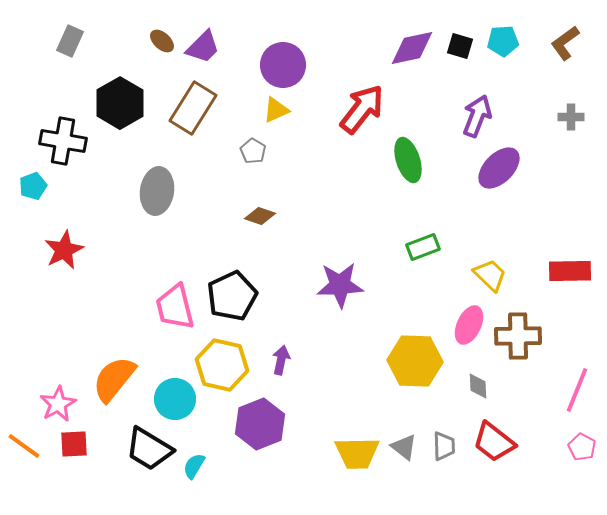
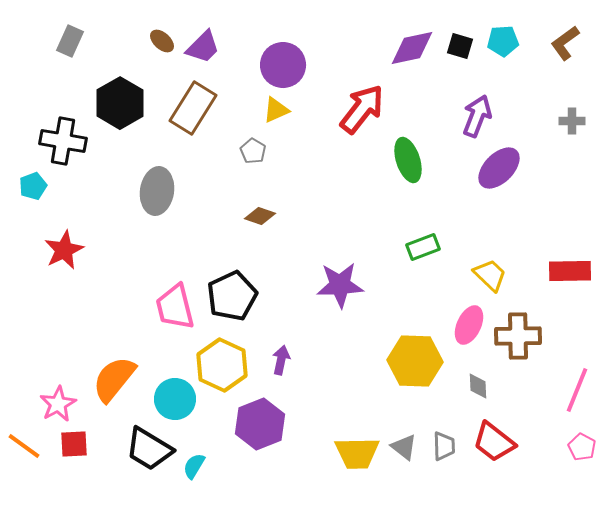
gray cross at (571, 117): moved 1 px right, 4 px down
yellow hexagon at (222, 365): rotated 12 degrees clockwise
